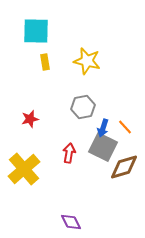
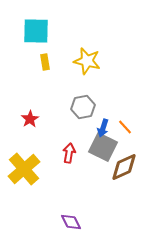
red star: rotated 18 degrees counterclockwise
brown diamond: rotated 8 degrees counterclockwise
